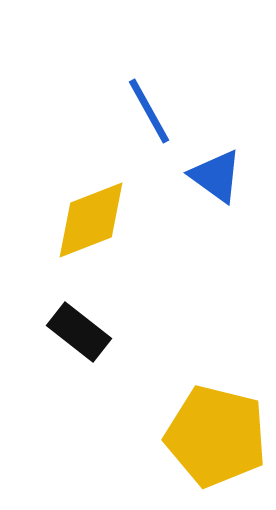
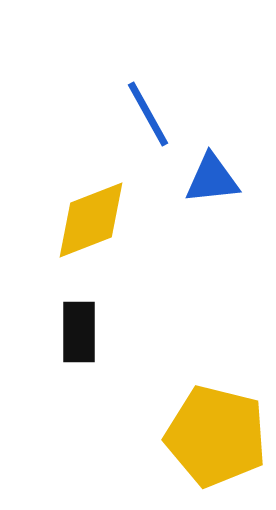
blue line: moved 1 px left, 3 px down
blue triangle: moved 4 px left, 3 px down; rotated 42 degrees counterclockwise
black rectangle: rotated 52 degrees clockwise
